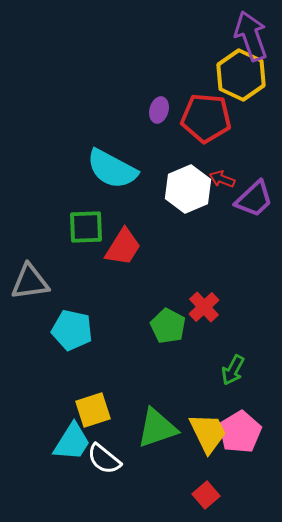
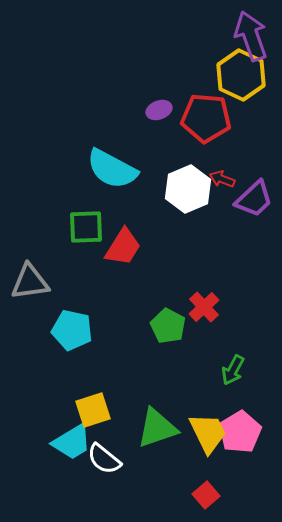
purple ellipse: rotated 55 degrees clockwise
cyan trapezoid: rotated 27 degrees clockwise
